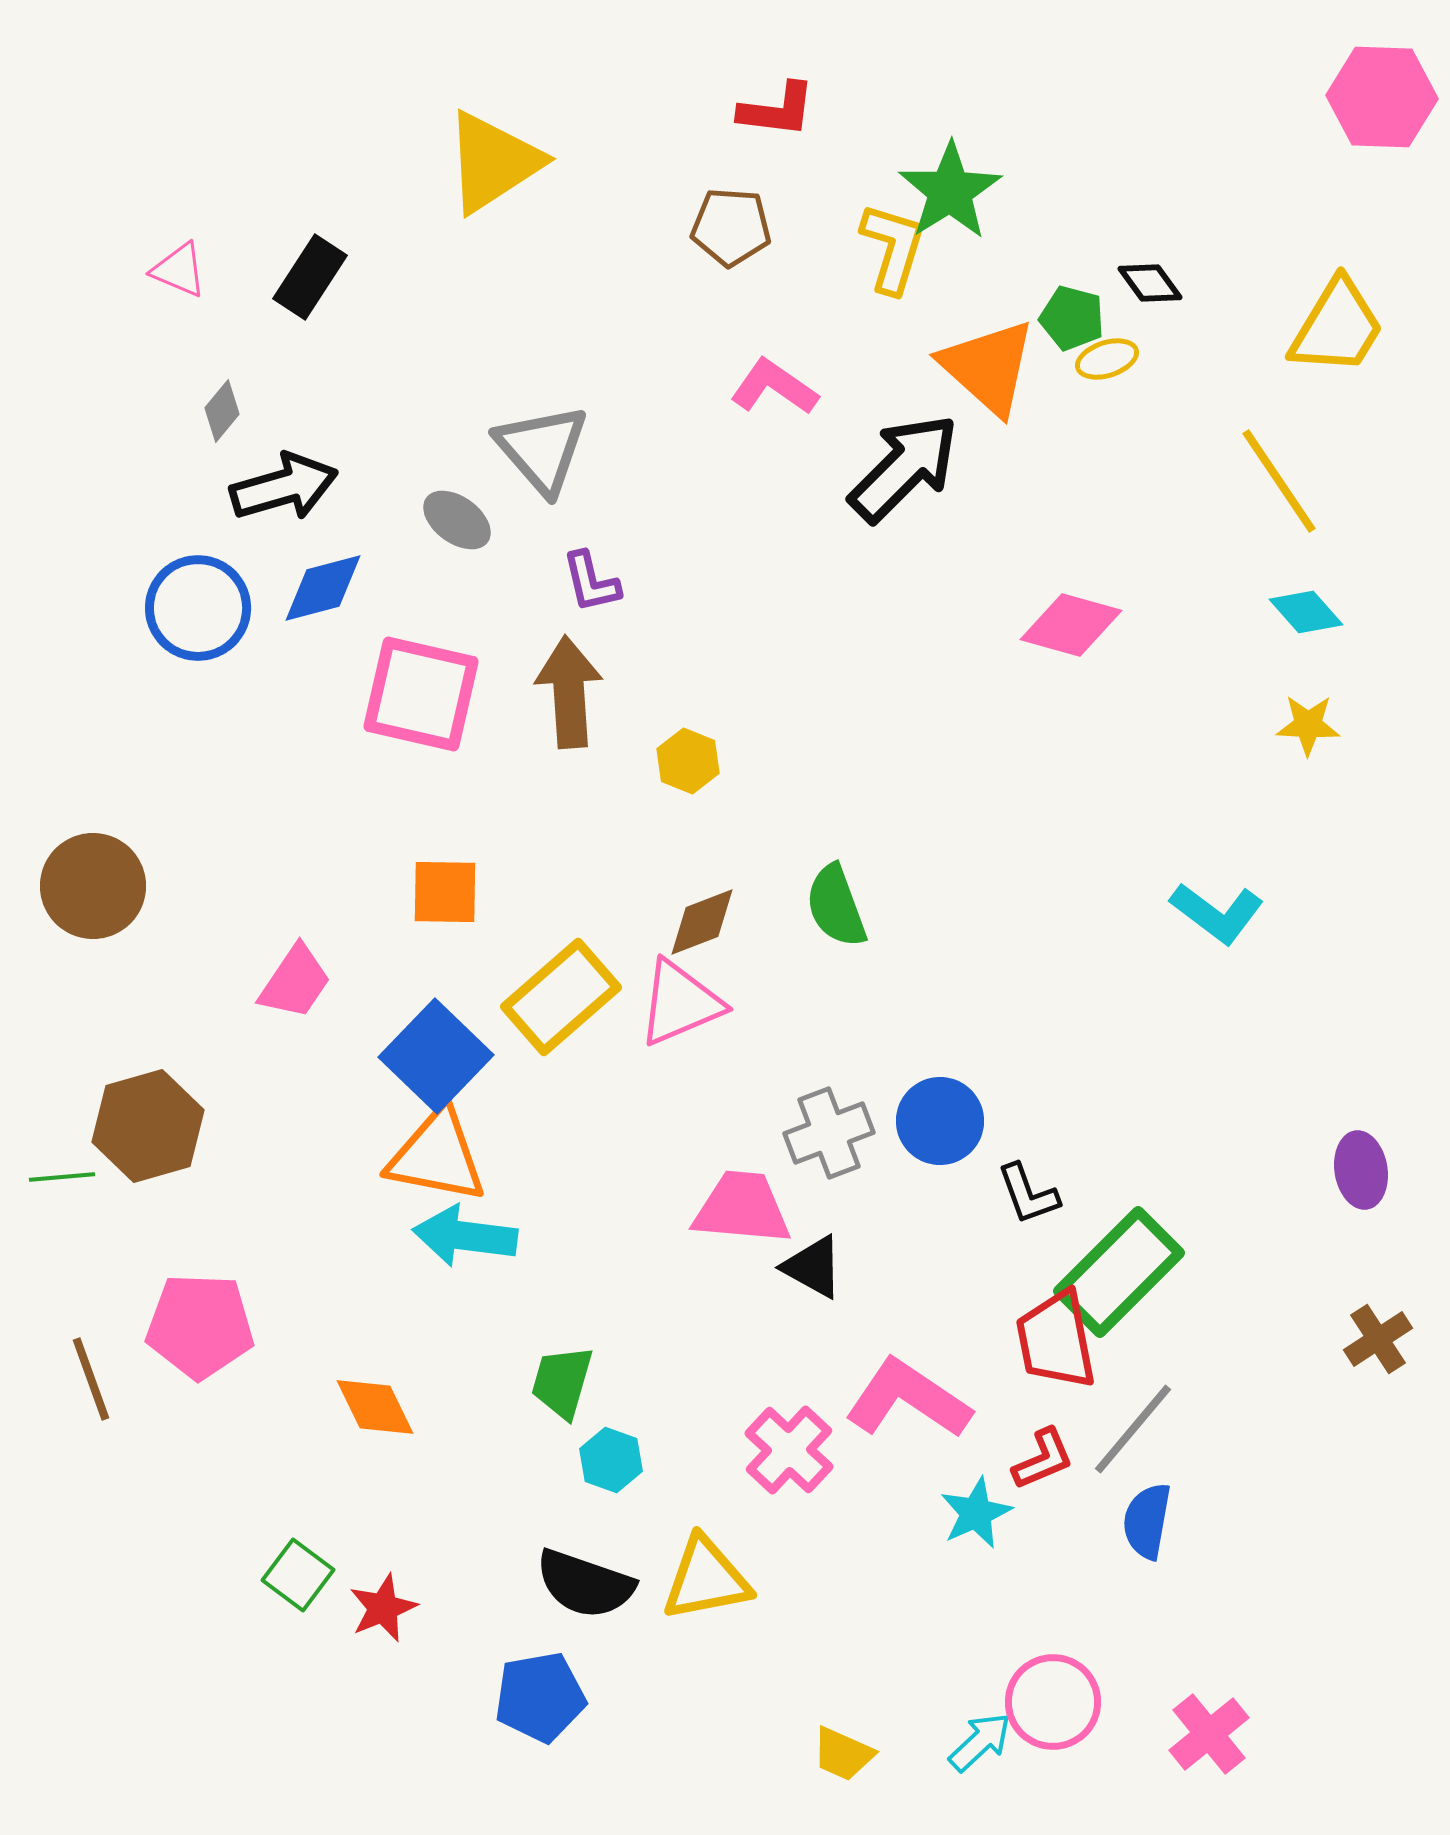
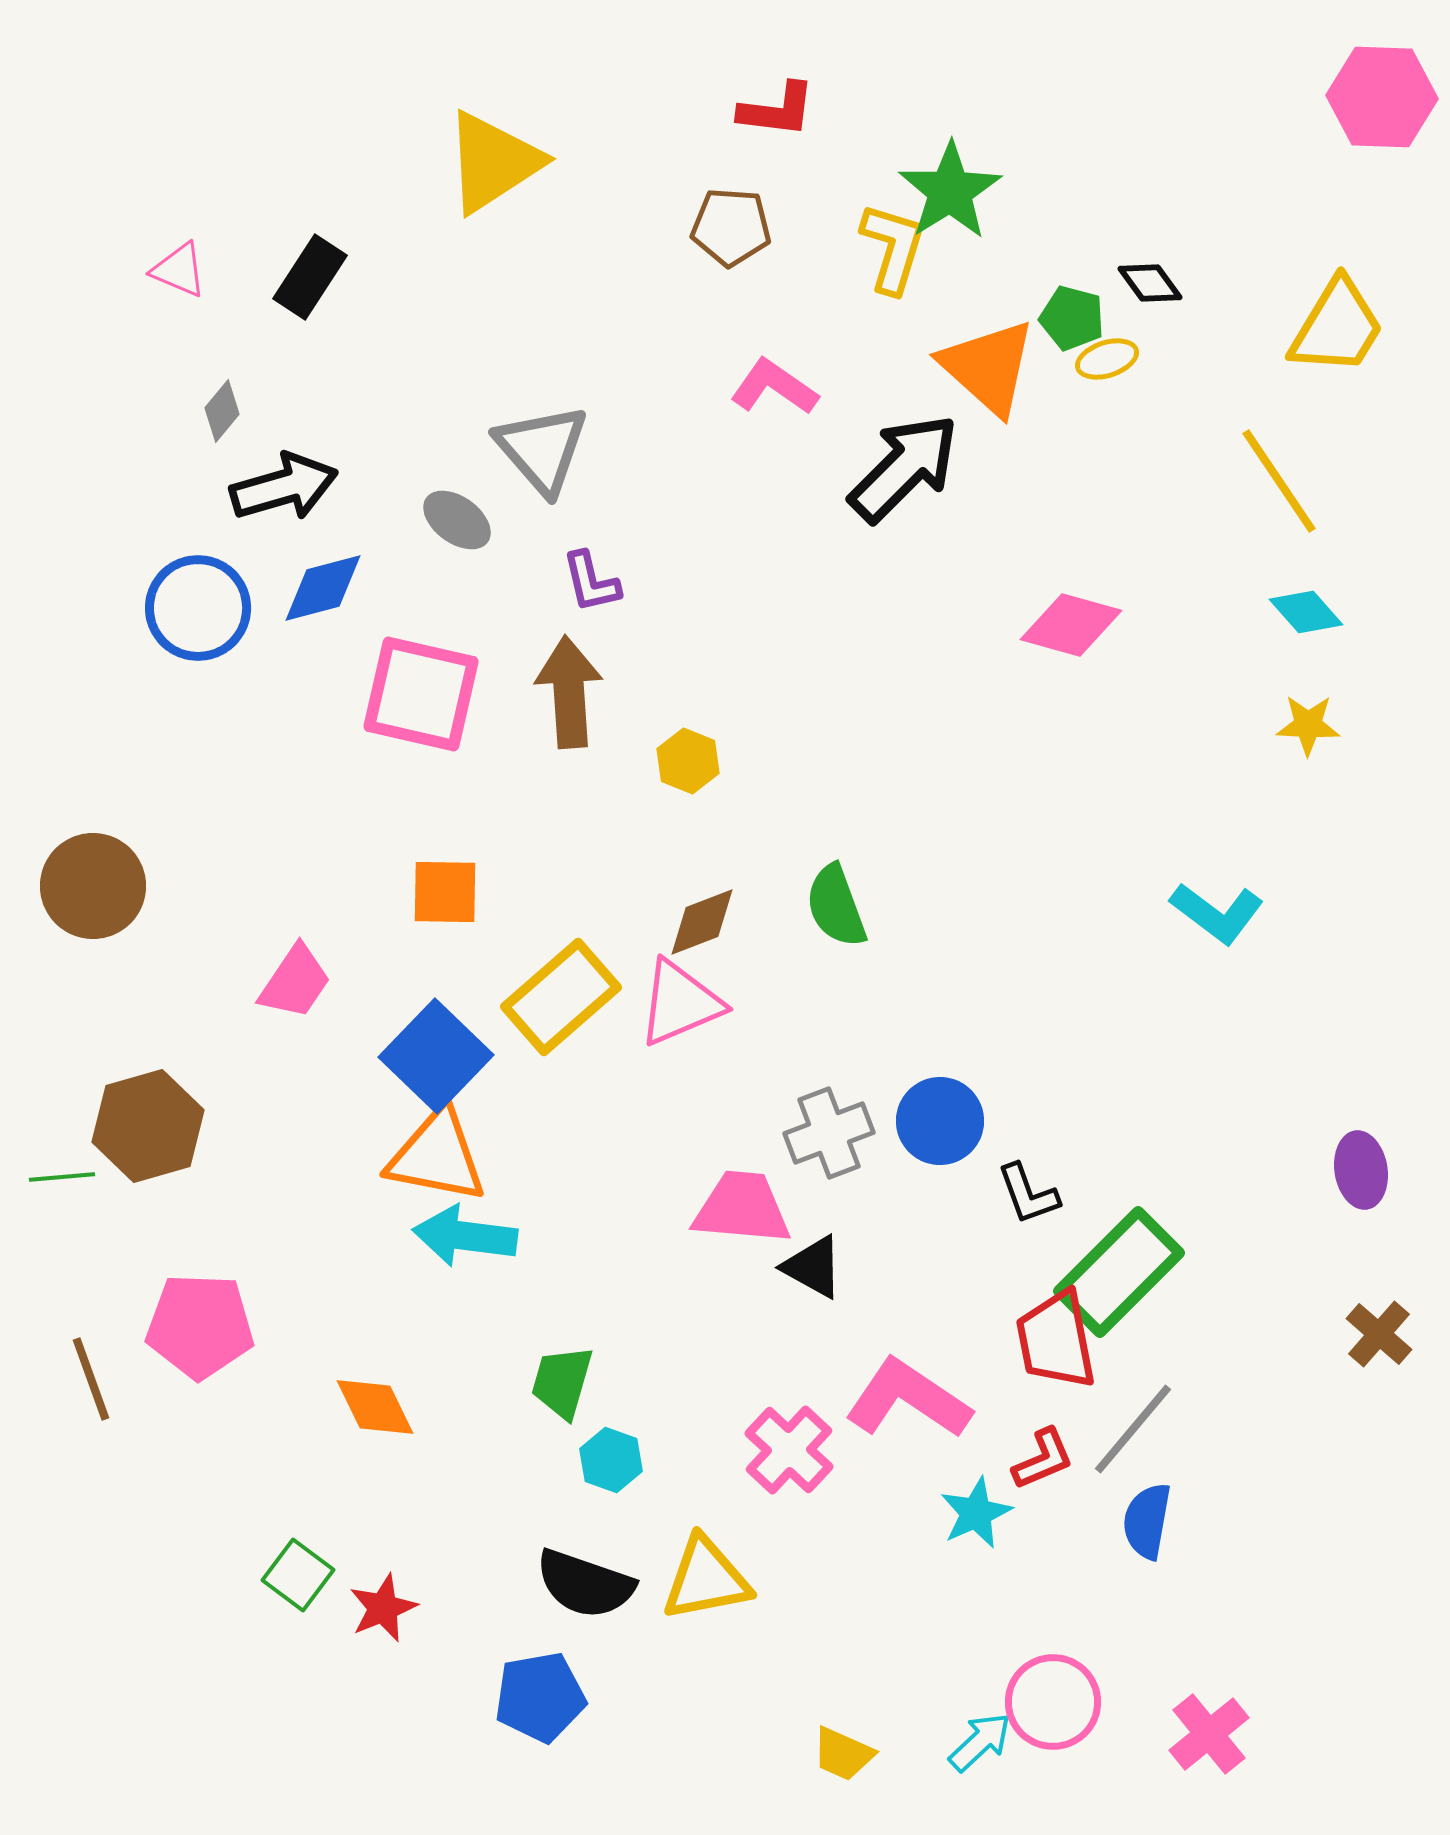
brown cross at (1378, 1339): moved 1 px right, 5 px up; rotated 16 degrees counterclockwise
